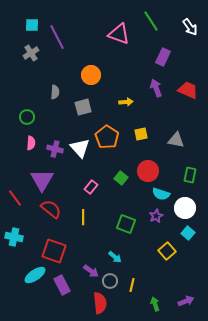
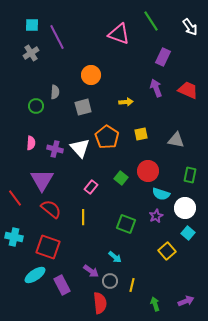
green circle at (27, 117): moved 9 px right, 11 px up
red square at (54, 251): moved 6 px left, 4 px up
